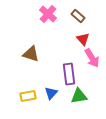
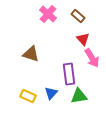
yellow rectangle: rotated 35 degrees clockwise
